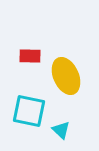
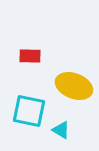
yellow ellipse: moved 8 px right, 10 px down; rotated 45 degrees counterclockwise
cyan triangle: rotated 12 degrees counterclockwise
